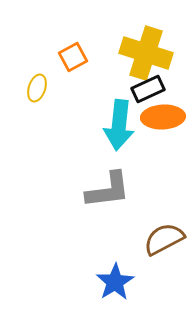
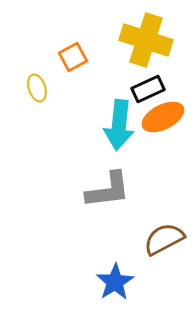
yellow cross: moved 13 px up
yellow ellipse: rotated 36 degrees counterclockwise
orange ellipse: rotated 24 degrees counterclockwise
